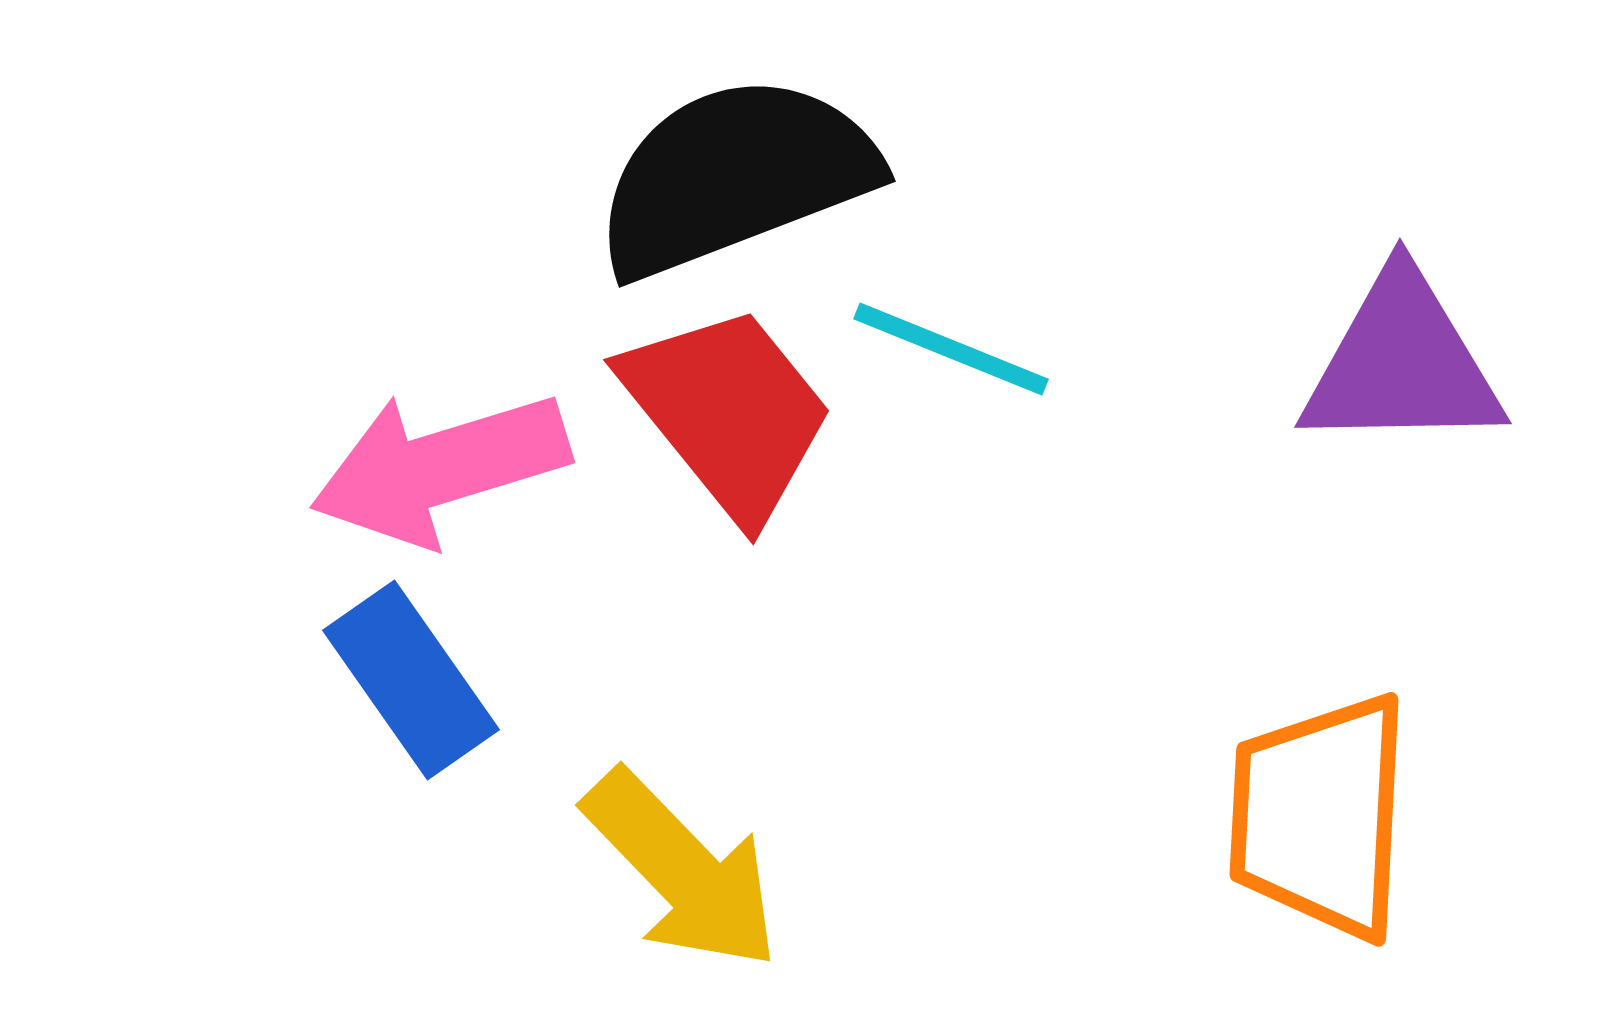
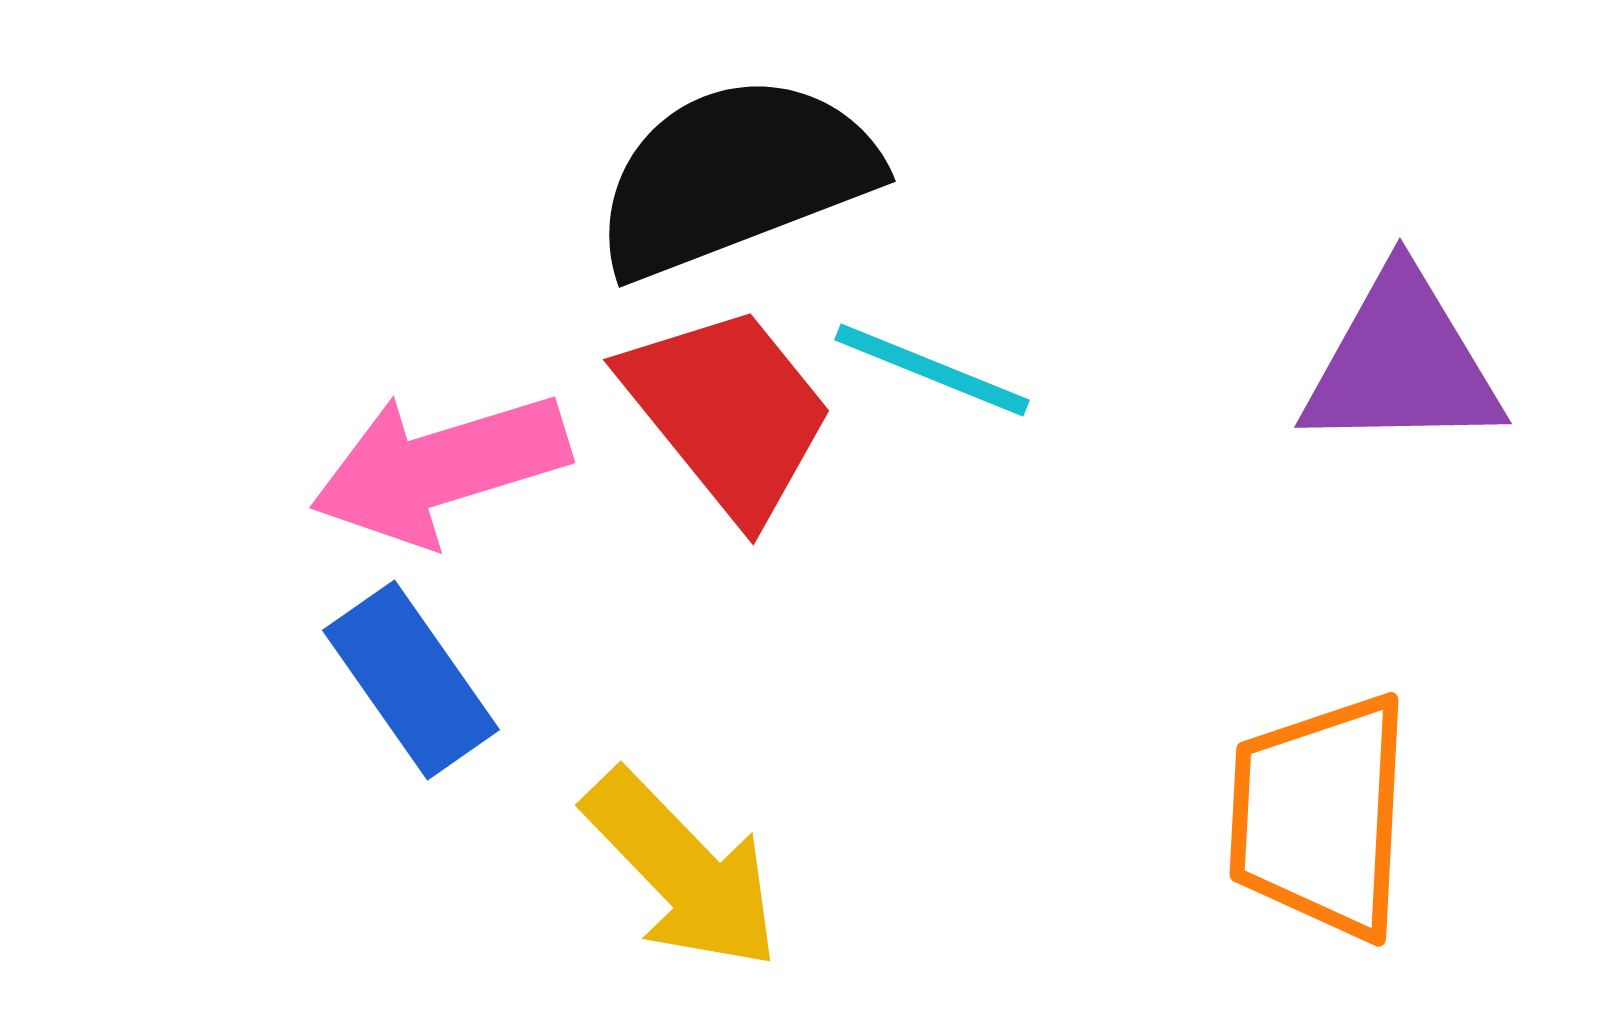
cyan line: moved 19 px left, 21 px down
